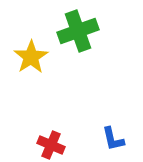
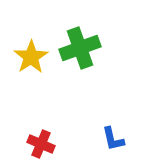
green cross: moved 2 px right, 17 px down
red cross: moved 10 px left, 1 px up
